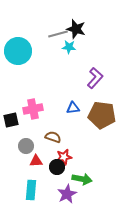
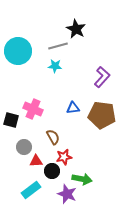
black star: rotated 12 degrees clockwise
gray line: moved 12 px down
cyan star: moved 14 px left, 19 px down
purple L-shape: moved 7 px right, 1 px up
pink cross: rotated 36 degrees clockwise
black square: rotated 28 degrees clockwise
brown semicircle: rotated 42 degrees clockwise
gray circle: moved 2 px left, 1 px down
black circle: moved 5 px left, 4 px down
cyan rectangle: rotated 48 degrees clockwise
purple star: rotated 24 degrees counterclockwise
